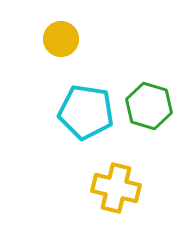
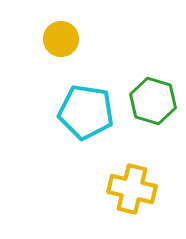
green hexagon: moved 4 px right, 5 px up
yellow cross: moved 16 px right, 1 px down
